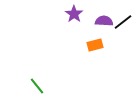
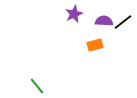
purple star: rotated 12 degrees clockwise
